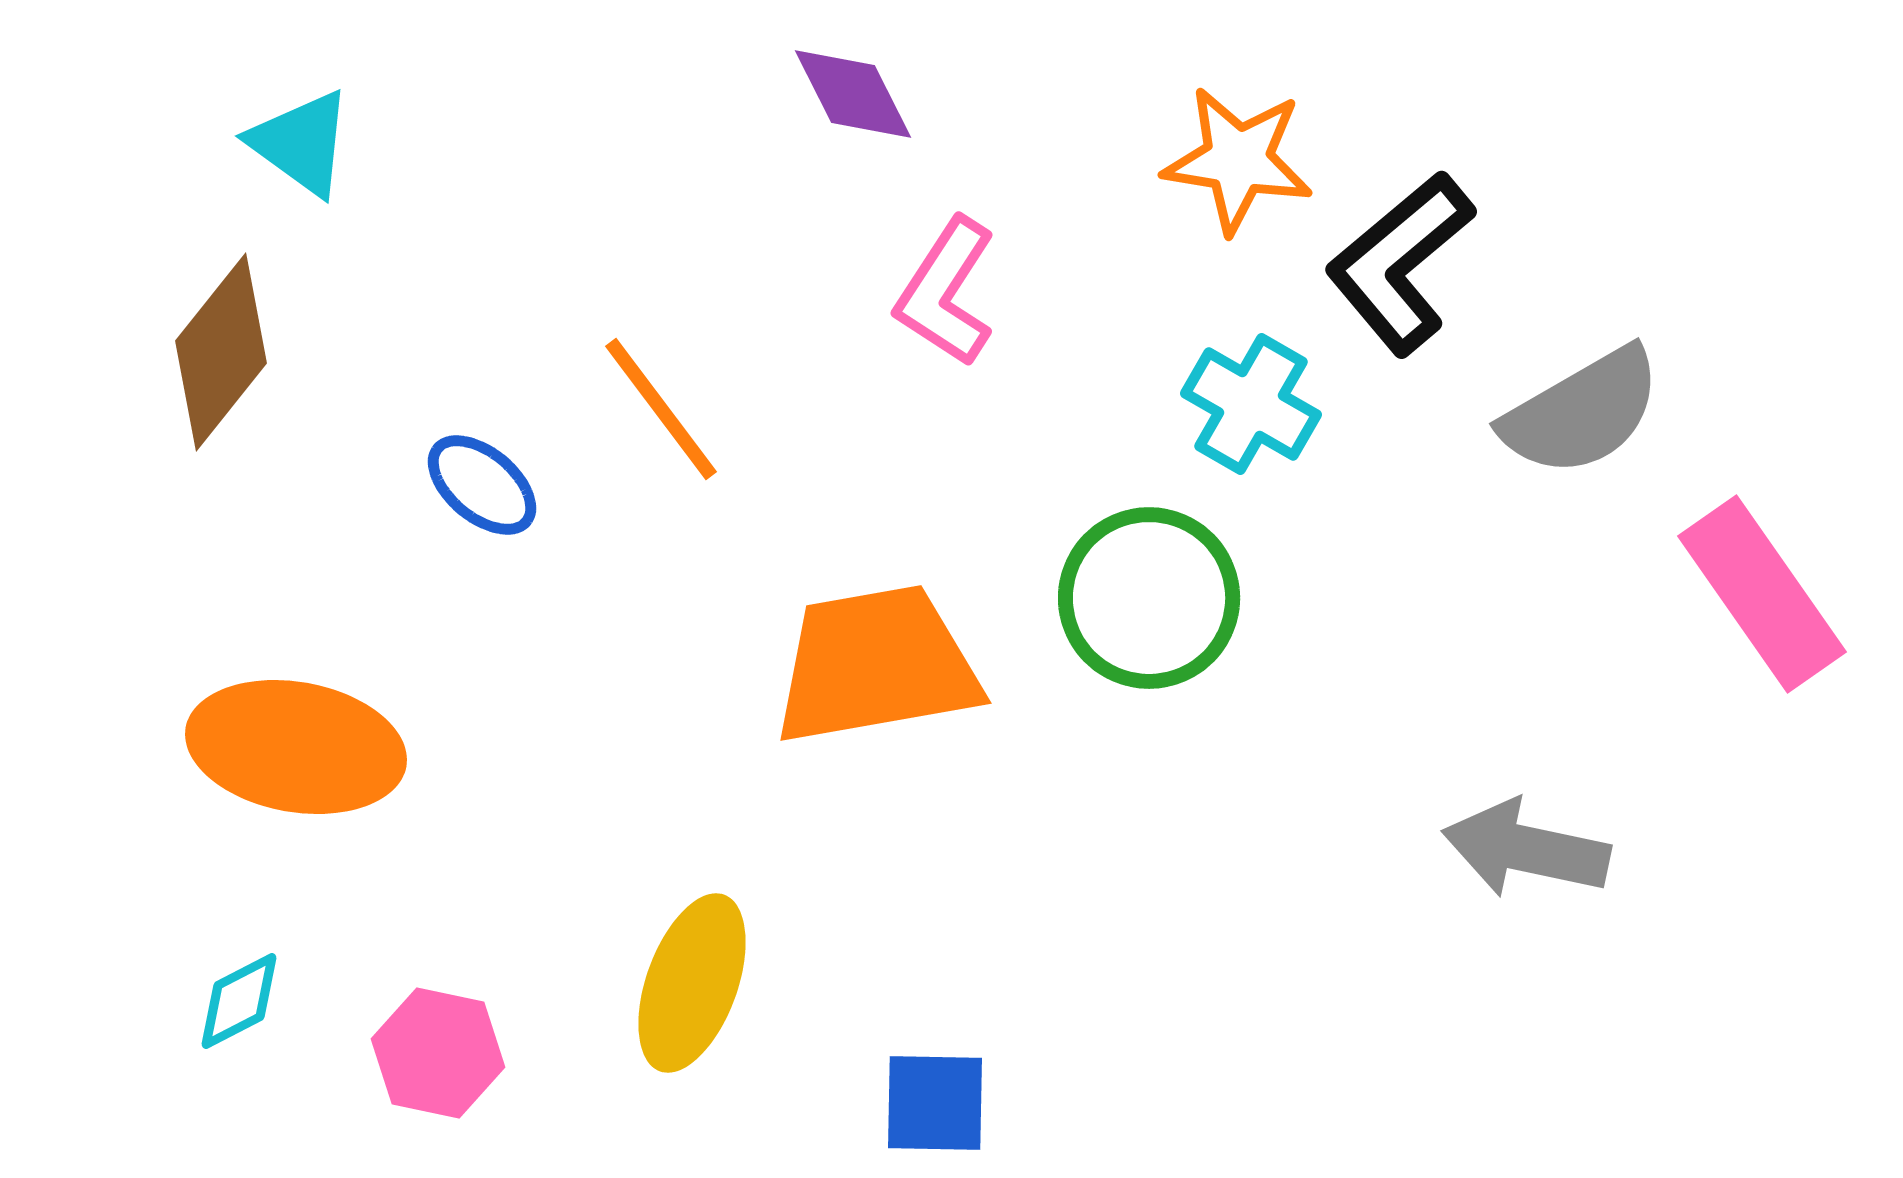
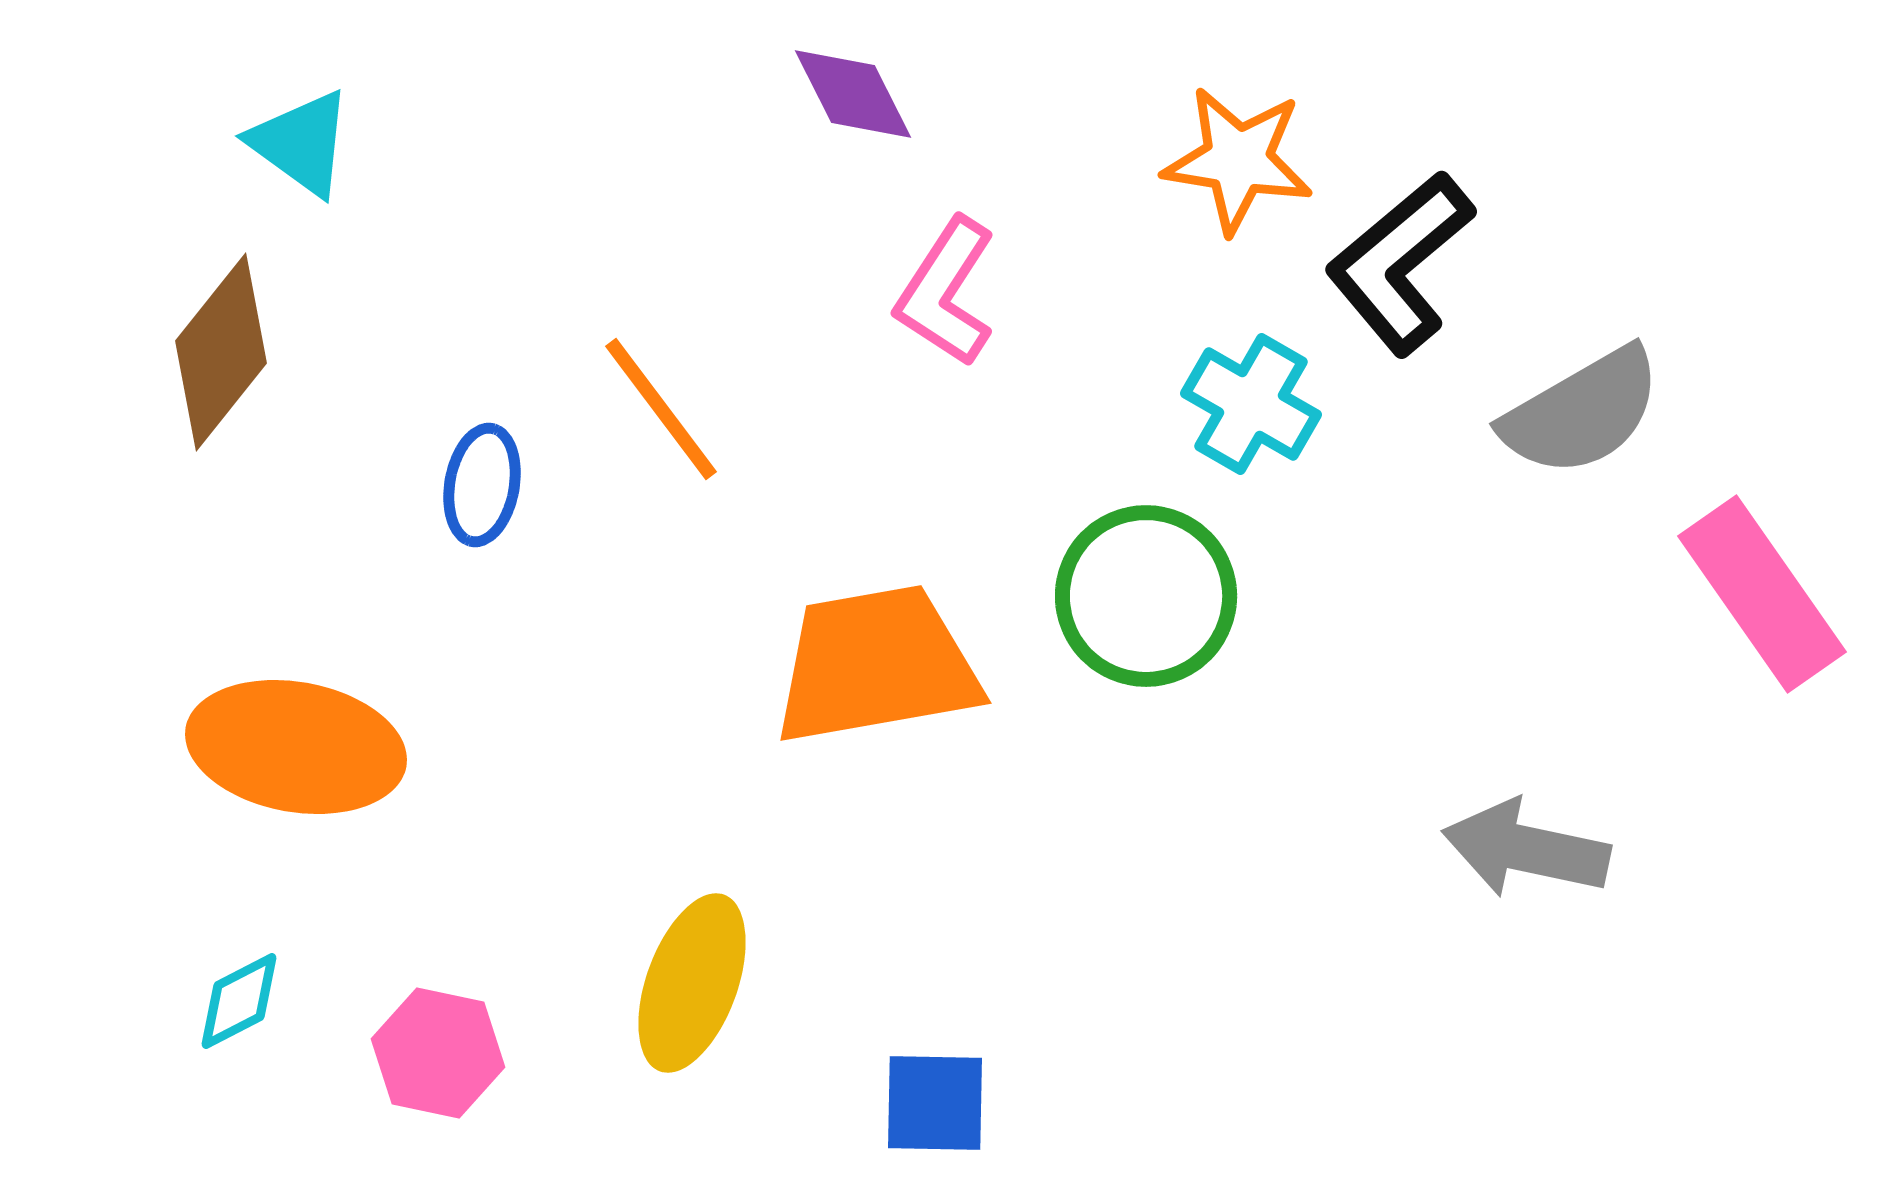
blue ellipse: rotated 60 degrees clockwise
green circle: moved 3 px left, 2 px up
